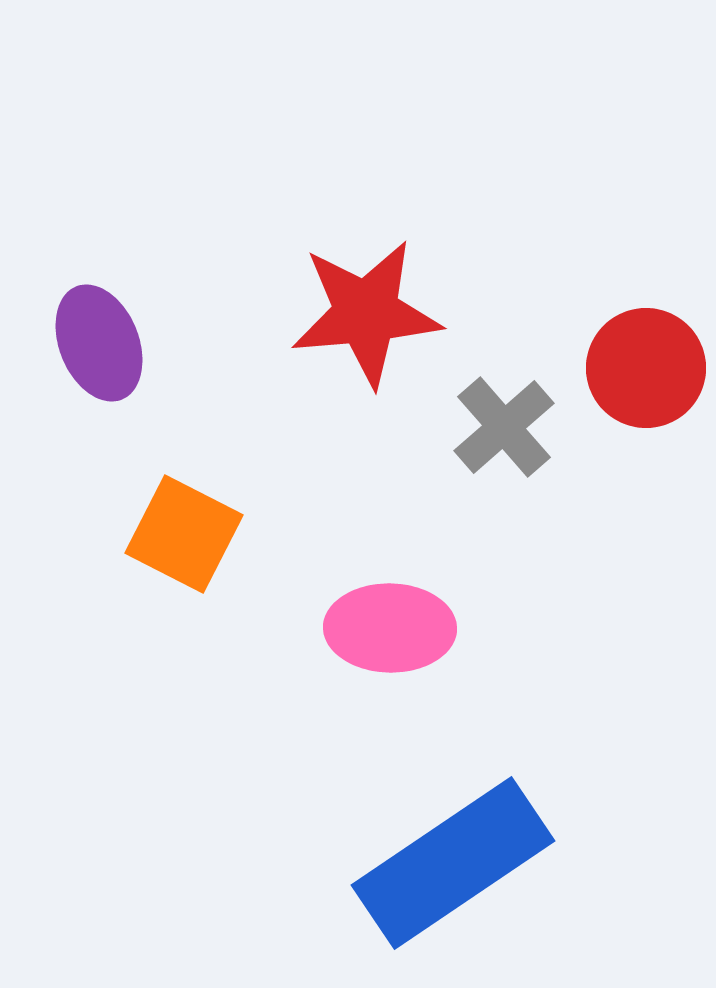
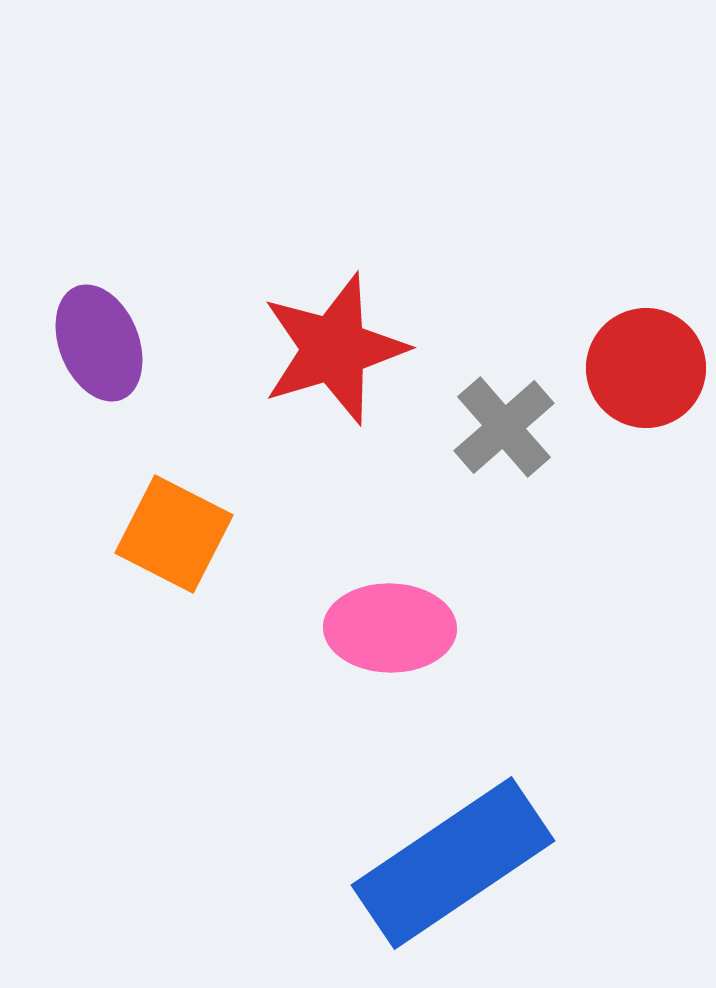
red star: moved 32 px left, 36 px down; rotated 12 degrees counterclockwise
orange square: moved 10 px left
